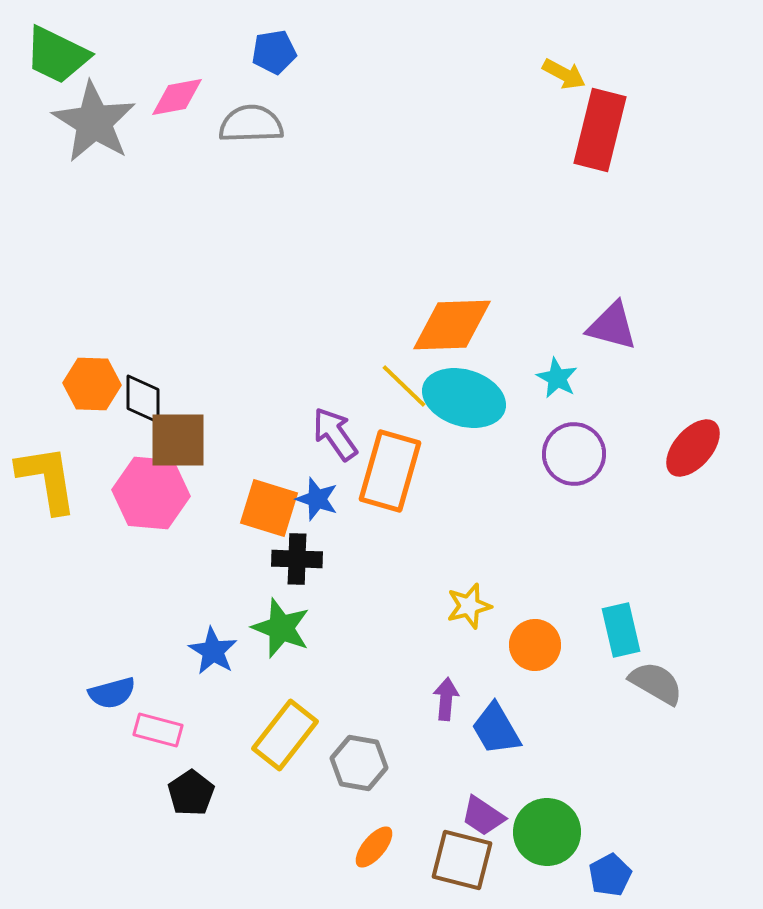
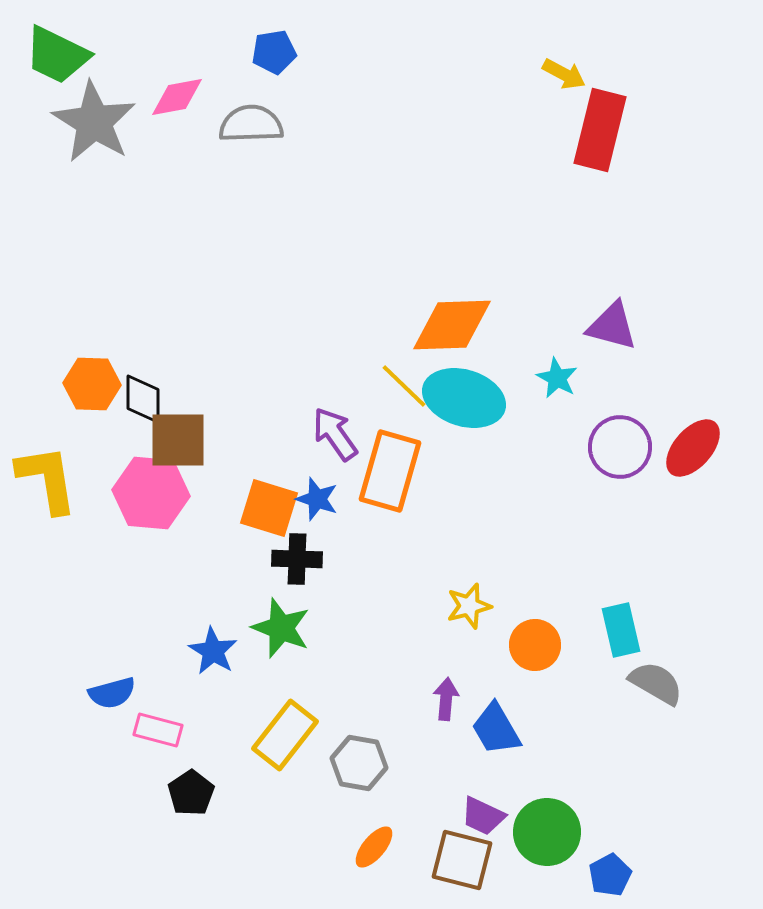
purple circle at (574, 454): moved 46 px right, 7 px up
purple trapezoid at (483, 816): rotated 9 degrees counterclockwise
